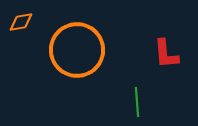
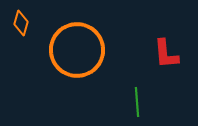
orange diamond: moved 1 px down; rotated 65 degrees counterclockwise
